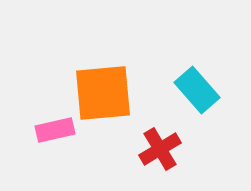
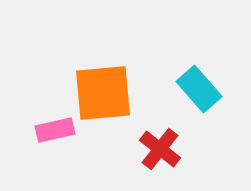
cyan rectangle: moved 2 px right, 1 px up
red cross: rotated 21 degrees counterclockwise
